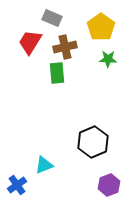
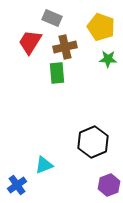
yellow pentagon: rotated 16 degrees counterclockwise
